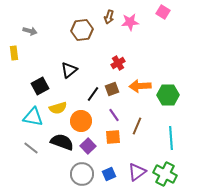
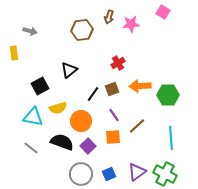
pink star: moved 1 px right, 2 px down
brown line: rotated 24 degrees clockwise
gray circle: moved 1 px left
